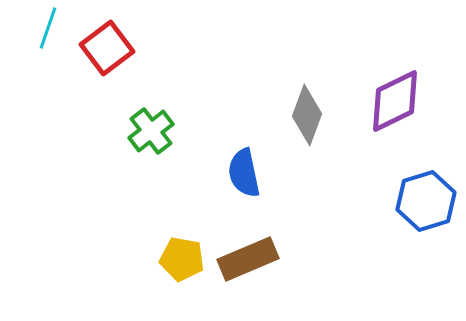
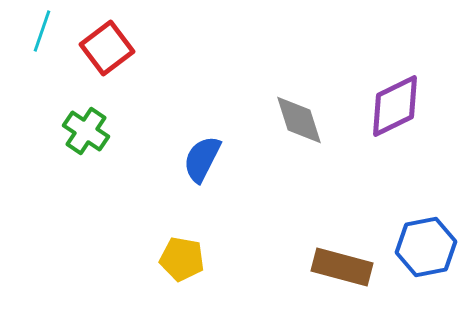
cyan line: moved 6 px left, 3 px down
purple diamond: moved 5 px down
gray diamond: moved 8 px left, 5 px down; rotated 38 degrees counterclockwise
green cross: moved 65 px left; rotated 18 degrees counterclockwise
blue semicircle: moved 42 px left, 14 px up; rotated 39 degrees clockwise
blue hexagon: moved 46 px down; rotated 6 degrees clockwise
brown rectangle: moved 94 px right, 8 px down; rotated 38 degrees clockwise
